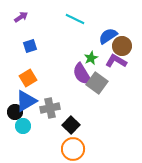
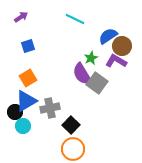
blue square: moved 2 px left
